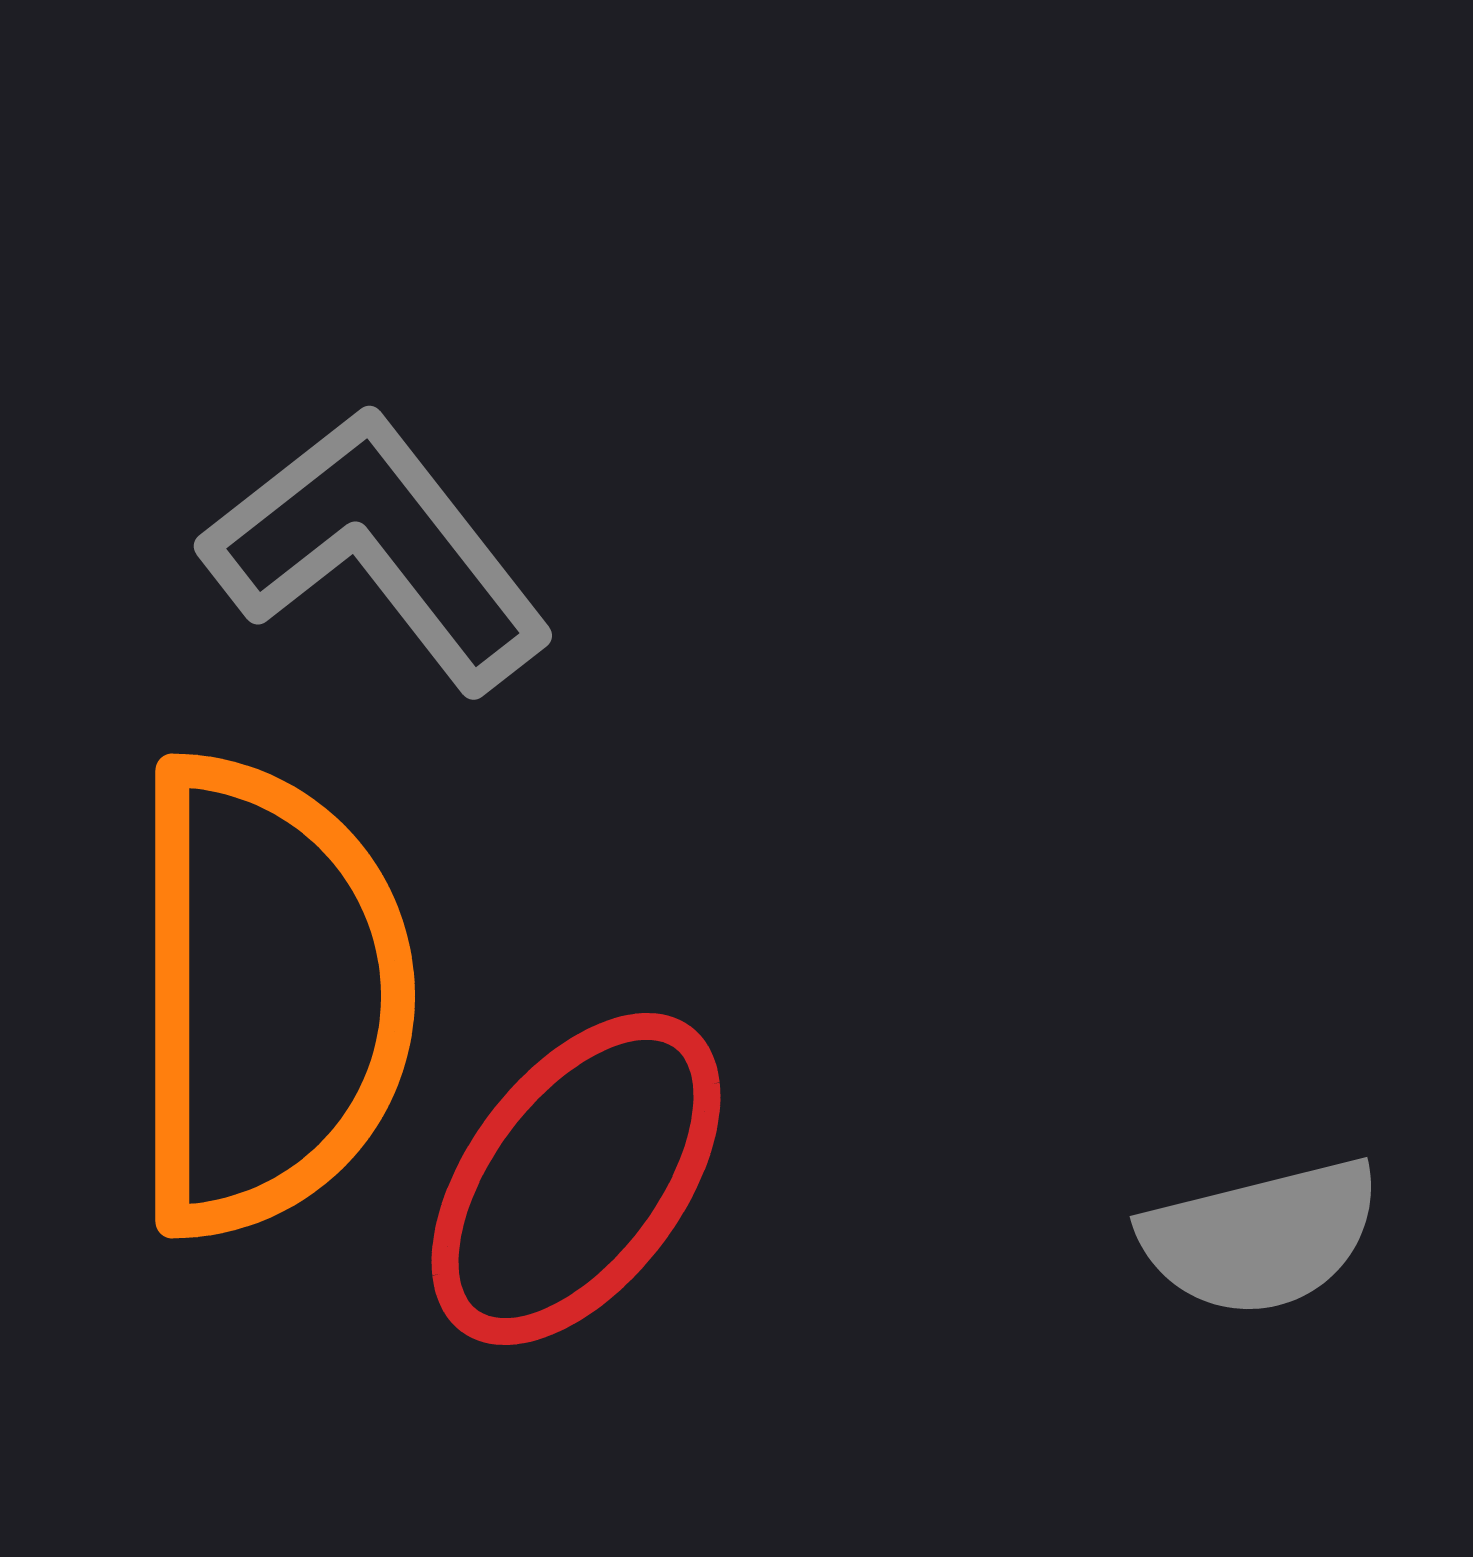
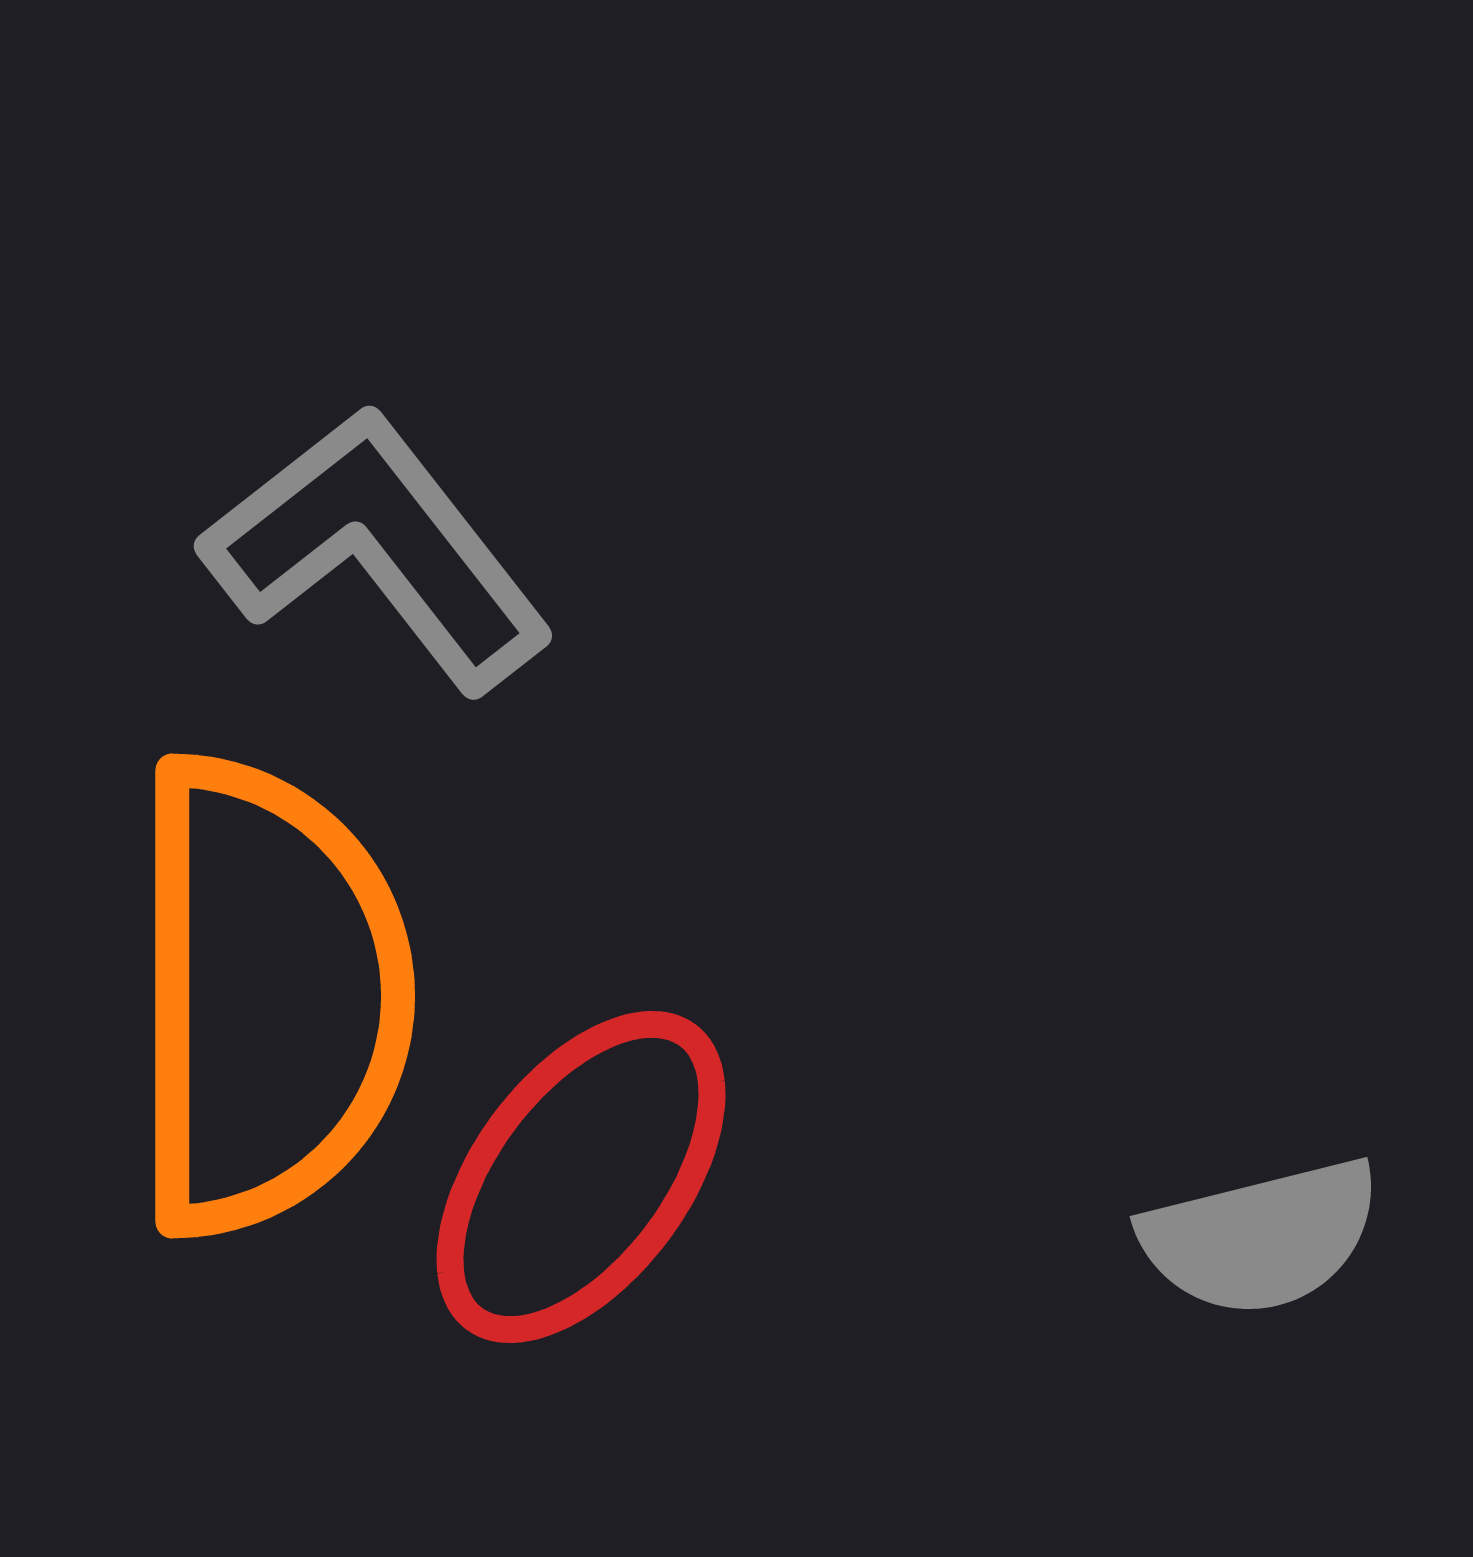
red ellipse: moved 5 px right, 2 px up
